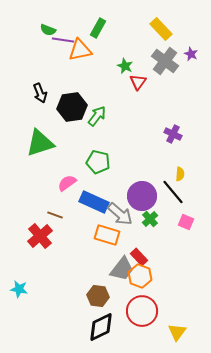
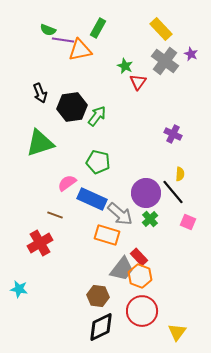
purple circle: moved 4 px right, 3 px up
blue rectangle: moved 2 px left, 3 px up
pink square: moved 2 px right
red cross: moved 7 px down; rotated 10 degrees clockwise
